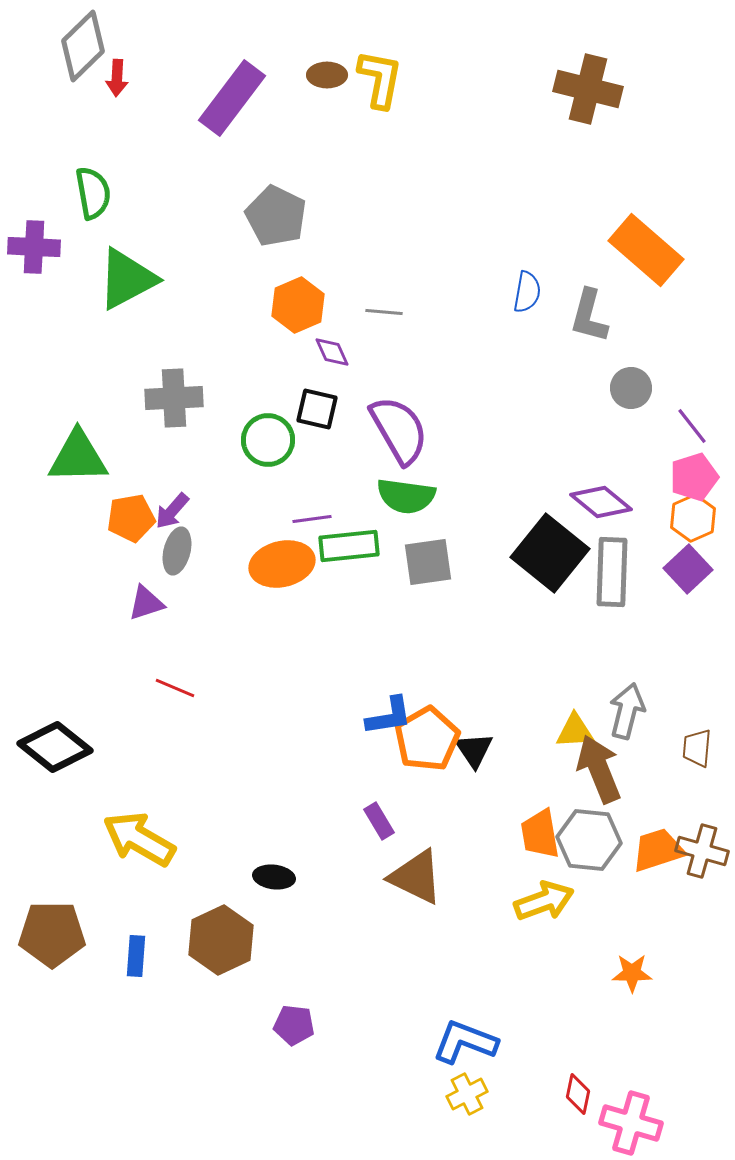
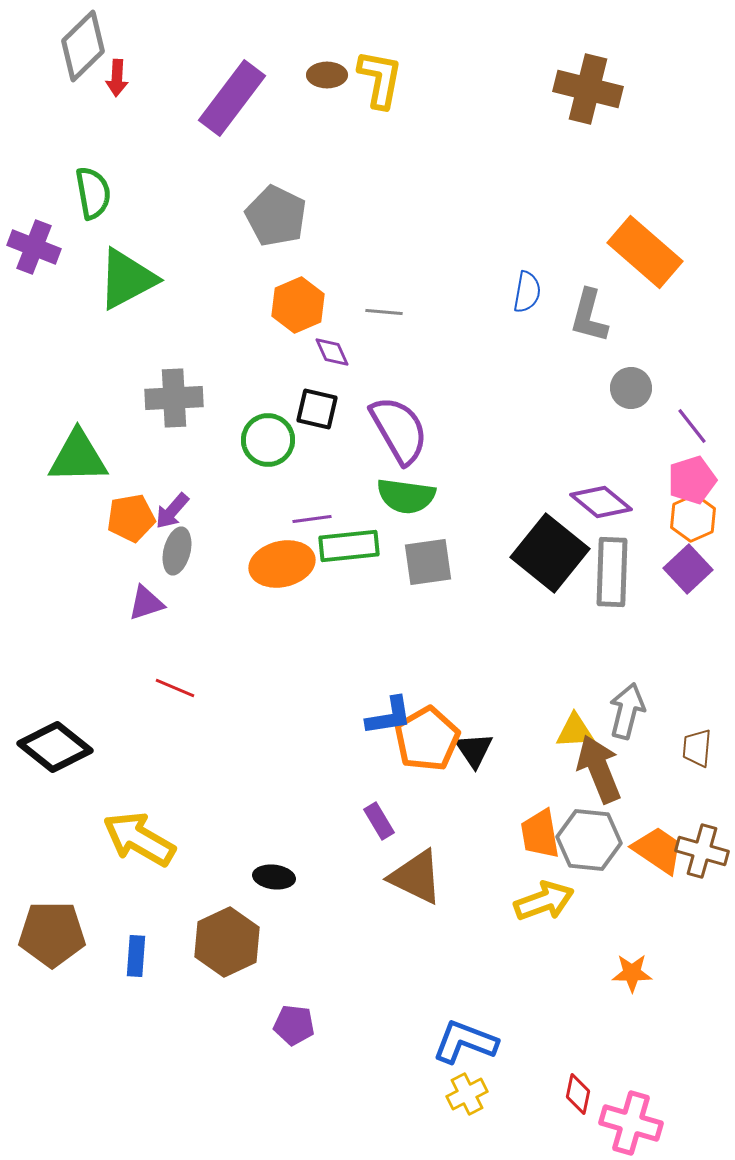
purple cross at (34, 247): rotated 18 degrees clockwise
orange rectangle at (646, 250): moved 1 px left, 2 px down
pink pentagon at (694, 477): moved 2 px left, 3 px down
orange trapezoid at (658, 850): rotated 52 degrees clockwise
brown hexagon at (221, 940): moved 6 px right, 2 px down
